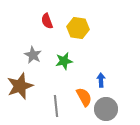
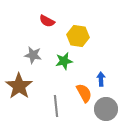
red semicircle: rotated 42 degrees counterclockwise
yellow hexagon: moved 8 px down
gray star: rotated 18 degrees counterclockwise
blue arrow: moved 1 px up
brown star: moved 1 px left; rotated 16 degrees counterclockwise
orange semicircle: moved 4 px up
